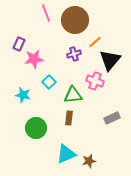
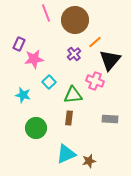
purple cross: rotated 24 degrees counterclockwise
gray rectangle: moved 2 px left, 1 px down; rotated 28 degrees clockwise
